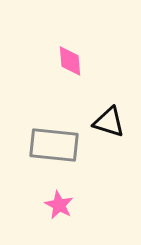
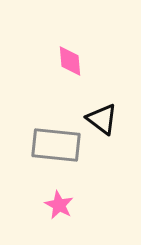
black triangle: moved 7 px left, 3 px up; rotated 20 degrees clockwise
gray rectangle: moved 2 px right
